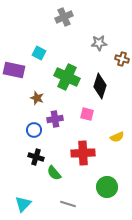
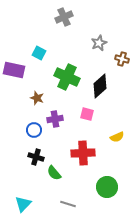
gray star: rotated 21 degrees counterclockwise
black diamond: rotated 30 degrees clockwise
